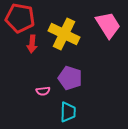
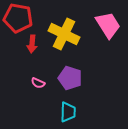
red pentagon: moved 2 px left
pink semicircle: moved 5 px left, 8 px up; rotated 32 degrees clockwise
